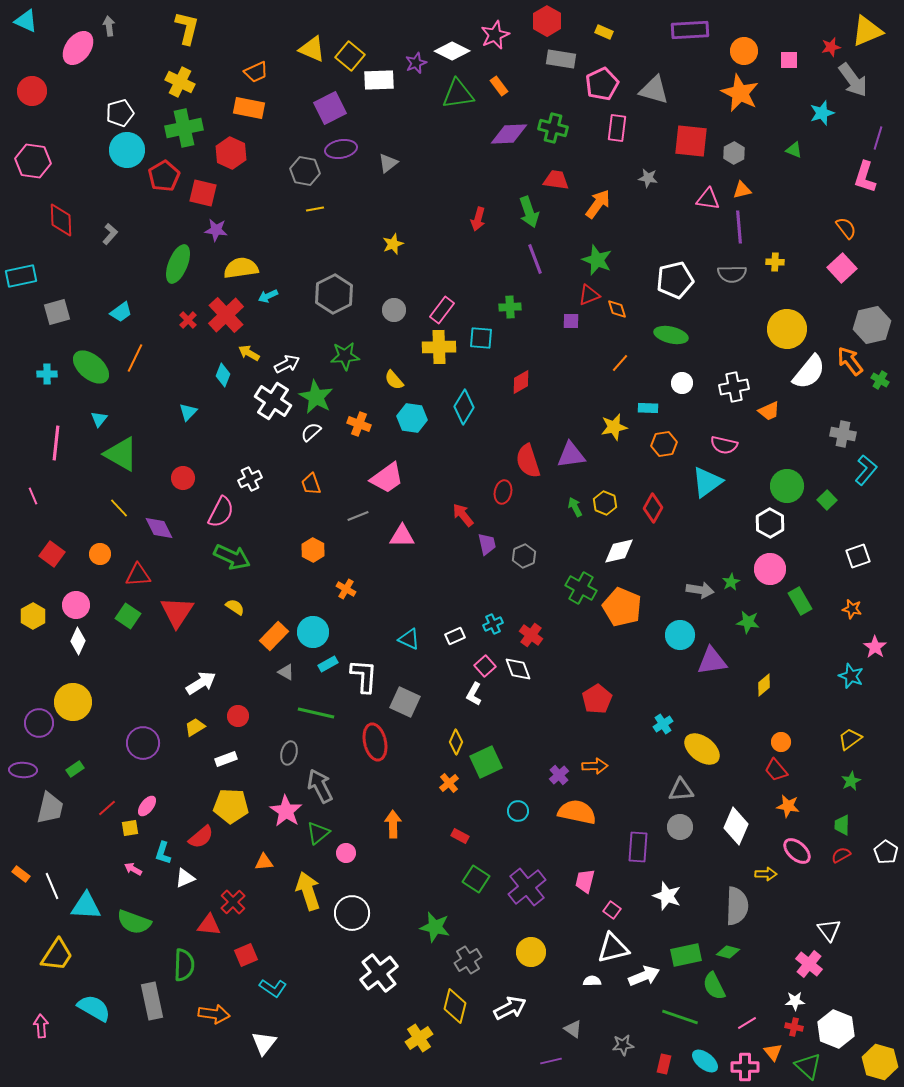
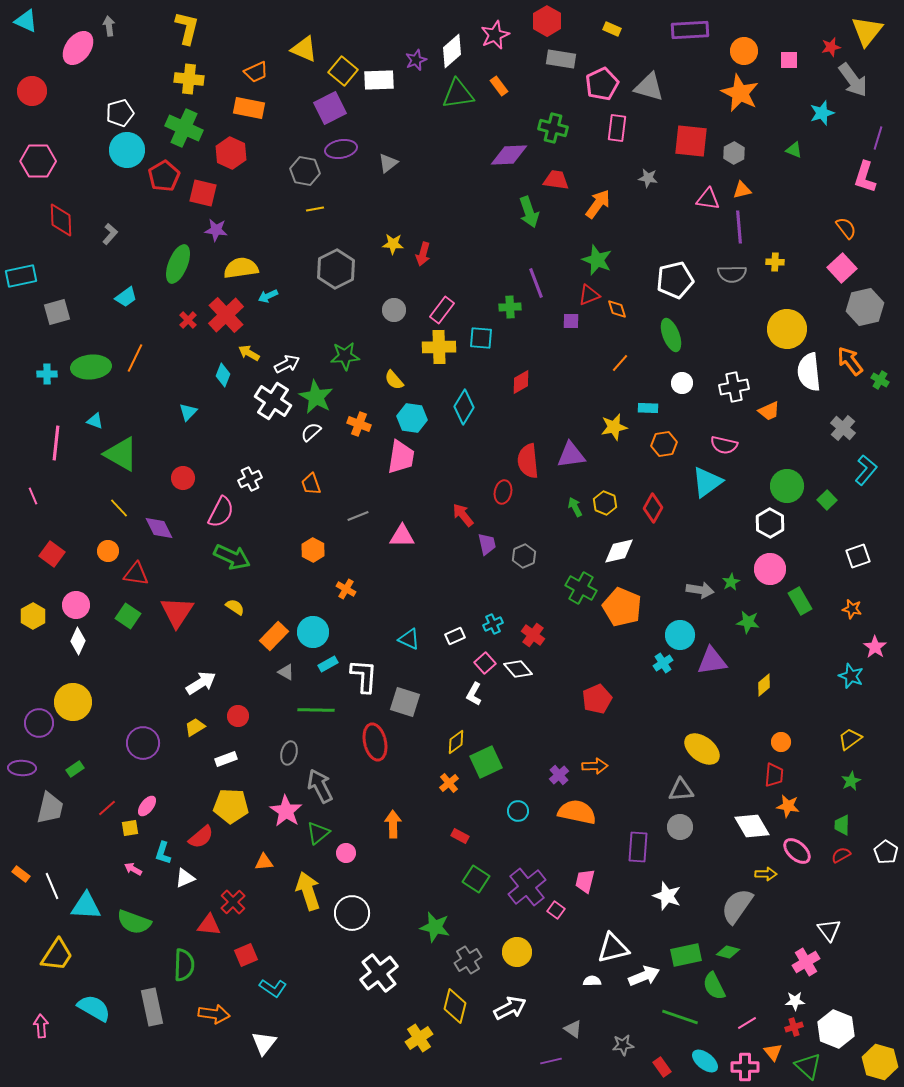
yellow triangle at (867, 31): rotated 28 degrees counterclockwise
yellow rectangle at (604, 32): moved 8 px right, 3 px up
yellow triangle at (312, 49): moved 8 px left
white diamond at (452, 51): rotated 68 degrees counterclockwise
yellow square at (350, 56): moved 7 px left, 15 px down
purple star at (416, 63): moved 3 px up
yellow cross at (180, 82): moved 9 px right, 3 px up; rotated 20 degrees counterclockwise
gray triangle at (654, 90): moved 5 px left, 3 px up
green cross at (184, 128): rotated 36 degrees clockwise
purple diamond at (509, 134): moved 21 px down
pink hexagon at (33, 161): moved 5 px right; rotated 8 degrees counterclockwise
red arrow at (478, 219): moved 55 px left, 35 px down
yellow star at (393, 244): rotated 25 degrees clockwise
purple line at (535, 259): moved 1 px right, 24 px down
gray hexagon at (334, 294): moved 2 px right, 25 px up
cyan trapezoid at (121, 312): moved 5 px right, 15 px up
gray hexagon at (872, 325): moved 7 px left, 18 px up
green ellipse at (671, 335): rotated 56 degrees clockwise
green ellipse at (91, 367): rotated 45 degrees counterclockwise
white semicircle at (809, 372): rotated 135 degrees clockwise
cyan triangle at (99, 419): moved 4 px left, 2 px down; rotated 48 degrees counterclockwise
gray cross at (843, 434): moved 6 px up; rotated 30 degrees clockwise
red semicircle at (528, 461): rotated 12 degrees clockwise
pink trapezoid at (387, 478): moved 14 px right, 21 px up; rotated 45 degrees counterclockwise
orange circle at (100, 554): moved 8 px right, 3 px up
red triangle at (138, 575): moved 2 px left, 1 px up; rotated 12 degrees clockwise
red cross at (531, 635): moved 2 px right
pink square at (485, 666): moved 3 px up
white diamond at (518, 669): rotated 20 degrees counterclockwise
red pentagon at (597, 699): rotated 8 degrees clockwise
gray square at (405, 702): rotated 8 degrees counterclockwise
green line at (316, 713): moved 3 px up; rotated 12 degrees counterclockwise
cyan cross at (663, 724): moved 61 px up
yellow diamond at (456, 742): rotated 30 degrees clockwise
purple ellipse at (23, 770): moved 1 px left, 2 px up
red trapezoid at (776, 770): moved 2 px left, 5 px down; rotated 135 degrees counterclockwise
white diamond at (736, 826): moved 16 px right; rotated 54 degrees counterclockwise
gray semicircle at (737, 906): rotated 147 degrees counterclockwise
pink square at (612, 910): moved 56 px left
yellow circle at (531, 952): moved 14 px left
pink cross at (809, 964): moved 3 px left, 2 px up; rotated 20 degrees clockwise
gray rectangle at (152, 1001): moved 6 px down
red cross at (794, 1027): rotated 30 degrees counterclockwise
red rectangle at (664, 1064): moved 2 px left, 3 px down; rotated 48 degrees counterclockwise
